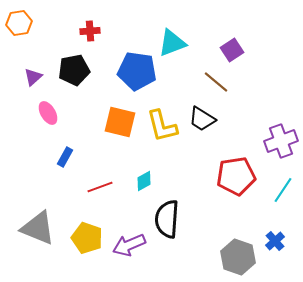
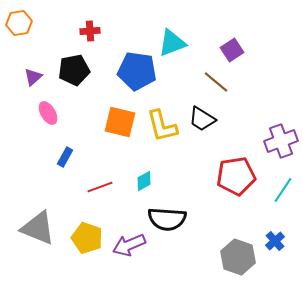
black semicircle: rotated 90 degrees counterclockwise
